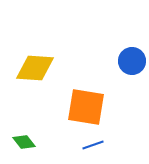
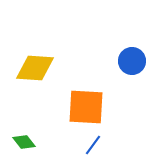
orange square: rotated 6 degrees counterclockwise
blue line: rotated 35 degrees counterclockwise
